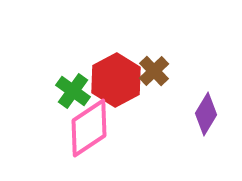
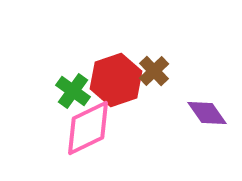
red hexagon: rotated 9 degrees clockwise
purple diamond: moved 1 px right, 1 px up; rotated 66 degrees counterclockwise
pink diamond: moved 1 px left; rotated 8 degrees clockwise
